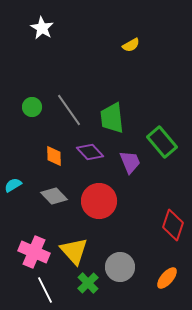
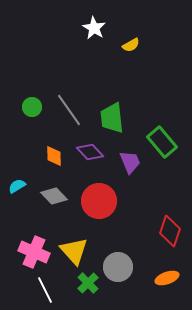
white star: moved 52 px right
cyan semicircle: moved 4 px right, 1 px down
red diamond: moved 3 px left, 6 px down
gray circle: moved 2 px left
orange ellipse: rotated 30 degrees clockwise
